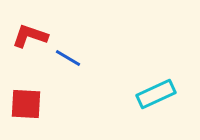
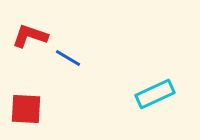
cyan rectangle: moved 1 px left
red square: moved 5 px down
